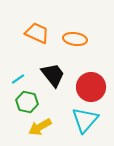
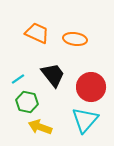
yellow arrow: rotated 50 degrees clockwise
